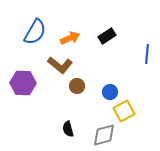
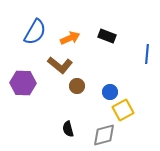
black rectangle: rotated 54 degrees clockwise
yellow square: moved 1 px left, 1 px up
